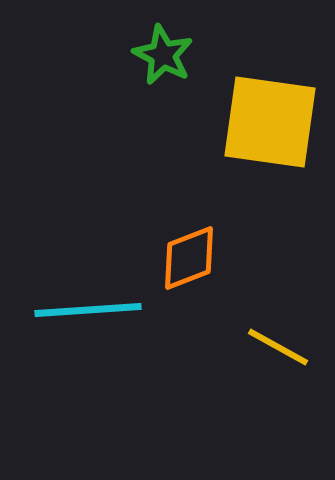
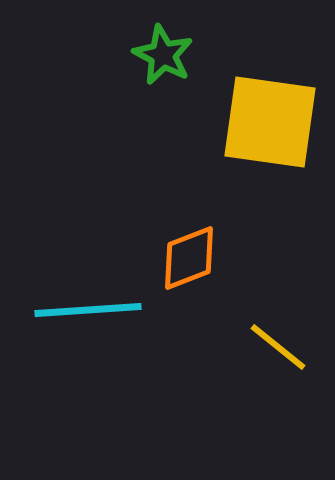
yellow line: rotated 10 degrees clockwise
